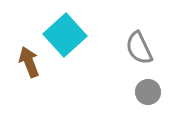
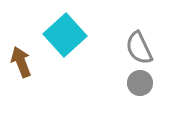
brown arrow: moved 8 px left
gray circle: moved 8 px left, 9 px up
